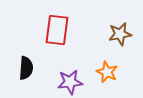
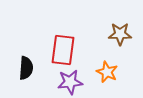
red rectangle: moved 6 px right, 20 px down
brown star: rotated 10 degrees clockwise
